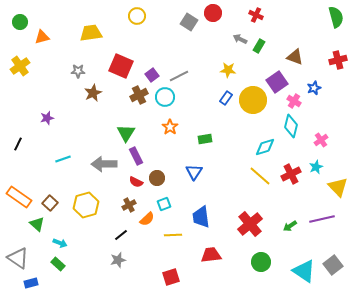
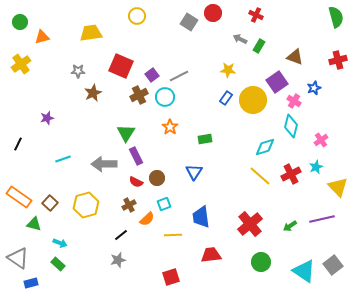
yellow cross at (20, 66): moved 1 px right, 2 px up
green triangle at (37, 224): moved 3 px left; rotated 28 degrees counterclockwise
